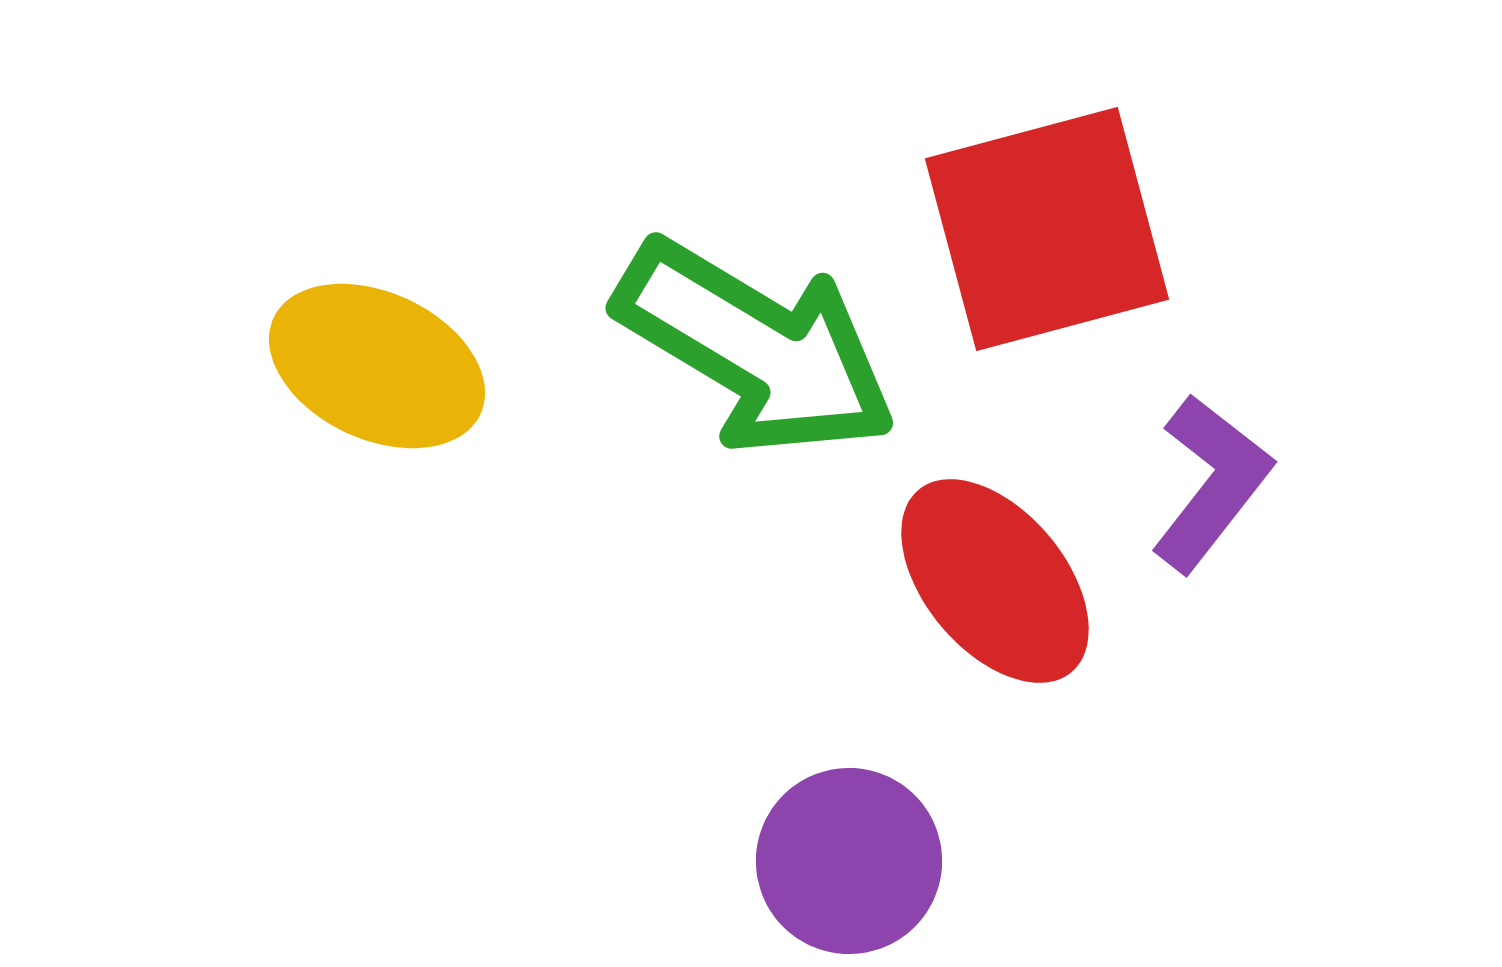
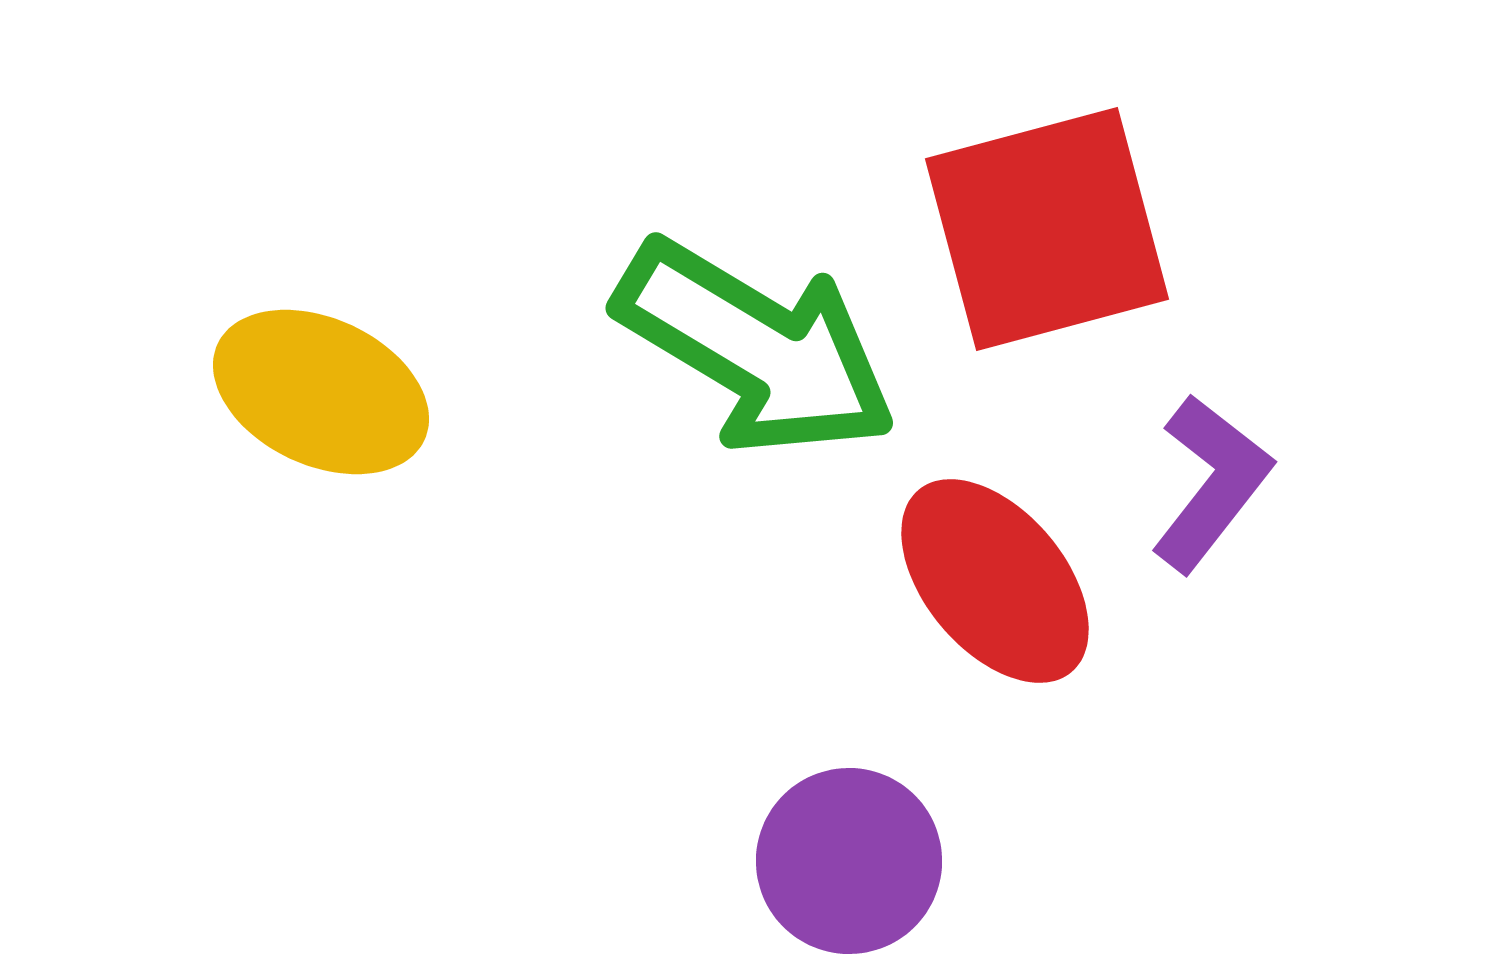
yellow ellipse: moved 56 px left, 26 px down
